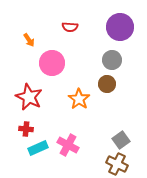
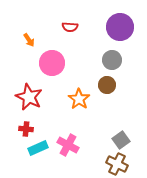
brown circle: moved 1 px down
